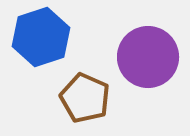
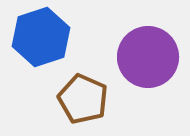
brown pentagon: moved 2 px left, 1 px down
